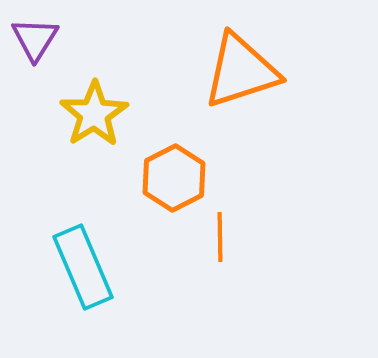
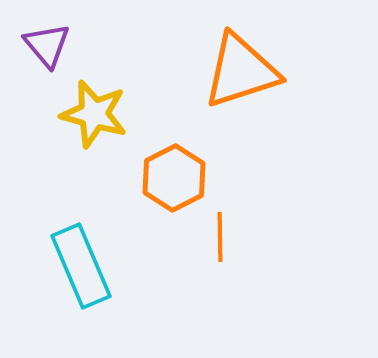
purple triangle: moved 12 px right, 6 px down; rotated 12 degrees counterclockwise
yellow star: rotated 24 degrees counterclockwise
cyan rectangle: moved 2 px left, 1 px up
